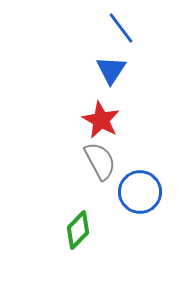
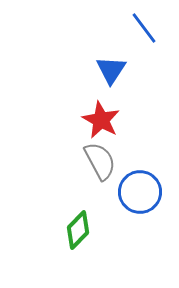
blue line: moved 23 px right
